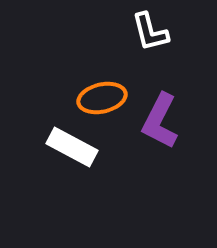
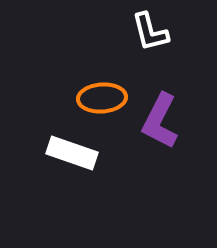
orange ellipse: rotated 9 degrees clockwise
white rectangle: moved 6 px down; rotated 9 degrees counterclockwise
